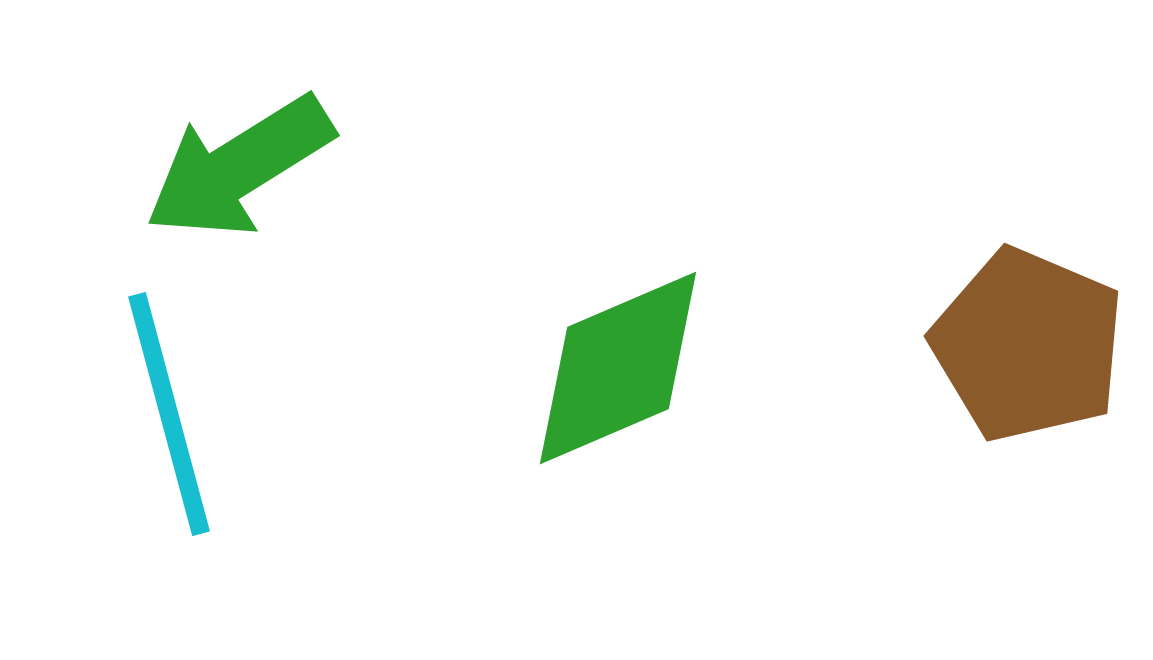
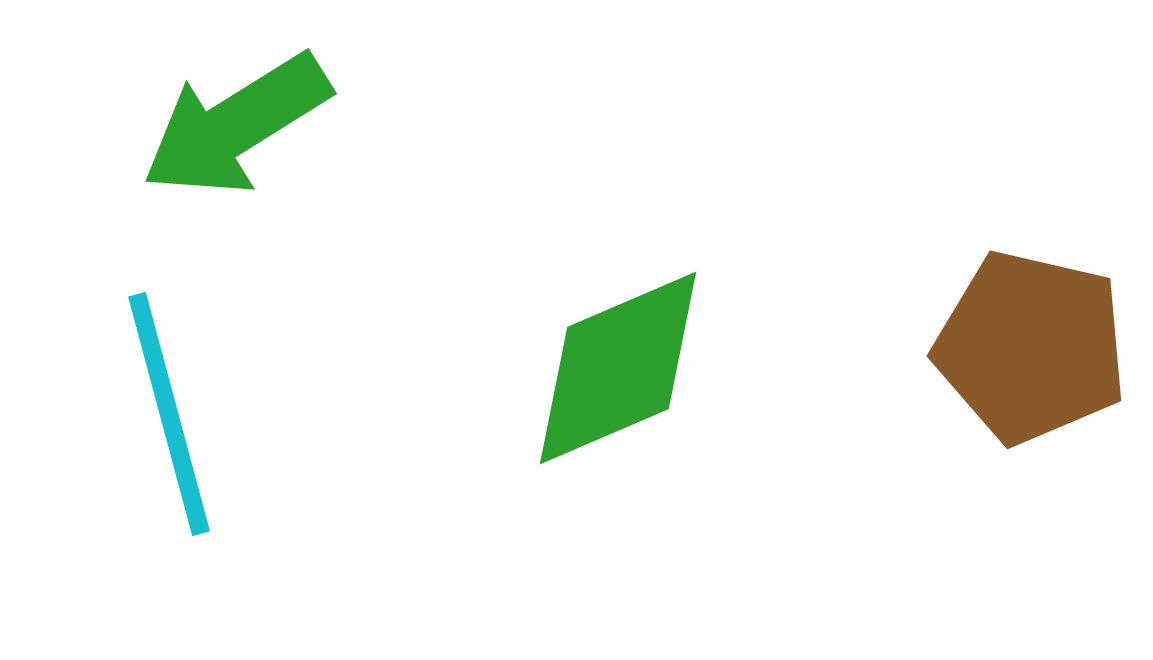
green arrow: moved 3 px left, 42 px up
brown pentagon: moved 3 px right, 2 px down; rotated 10 degrees counterclockwise
